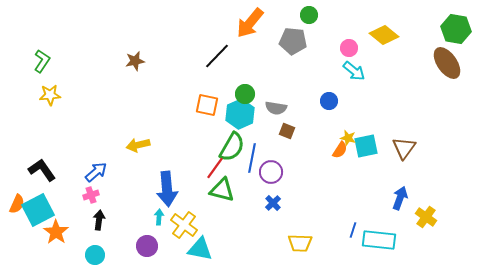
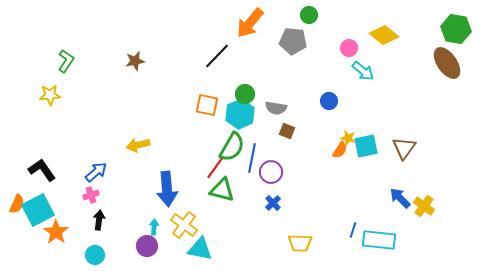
green L-shape at (42, 61): moved 24 px right
cyan arrow at (354, 71): moved 9 px right
blue arrow at (400, 198): rotated 65 degrees counterclockwise
cyan arrow at (159, 217): moved 5 px left, 10 px down
yellow cross at (426, 217): moved 2 px left, 11 px up
